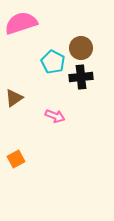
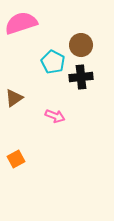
brown circle: moved 3 px up
